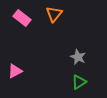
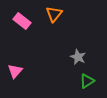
pink rectangle: moved 3 px down
pink triangle: rotated 21 degrees counterclockwise
green triangle: moved 8 px right, 1 px up
